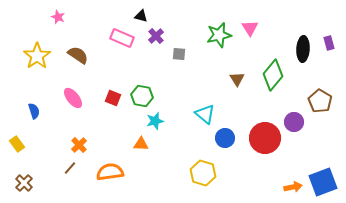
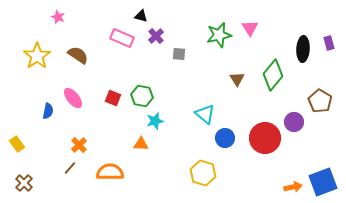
blue semicircle: moved 14 px right; rotated 28 degrees clockwise
orange semicircle: rotated 8 degrees clockwise
